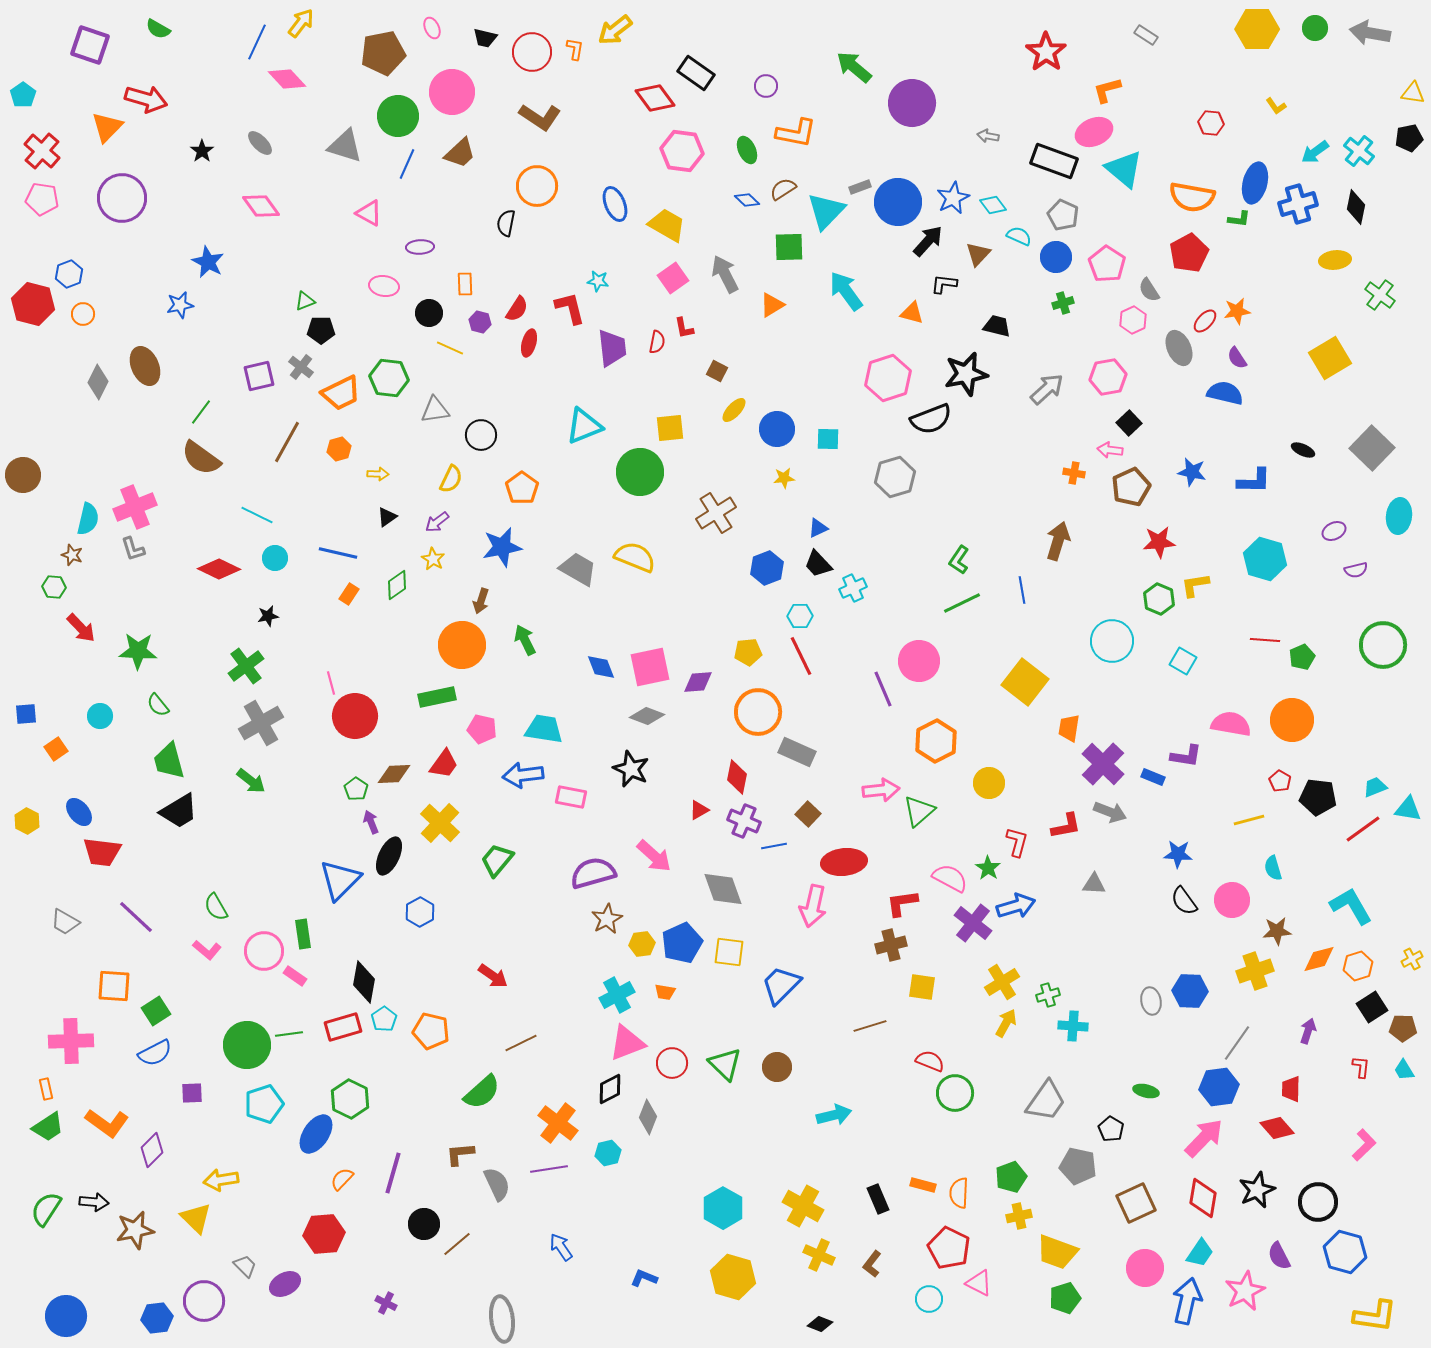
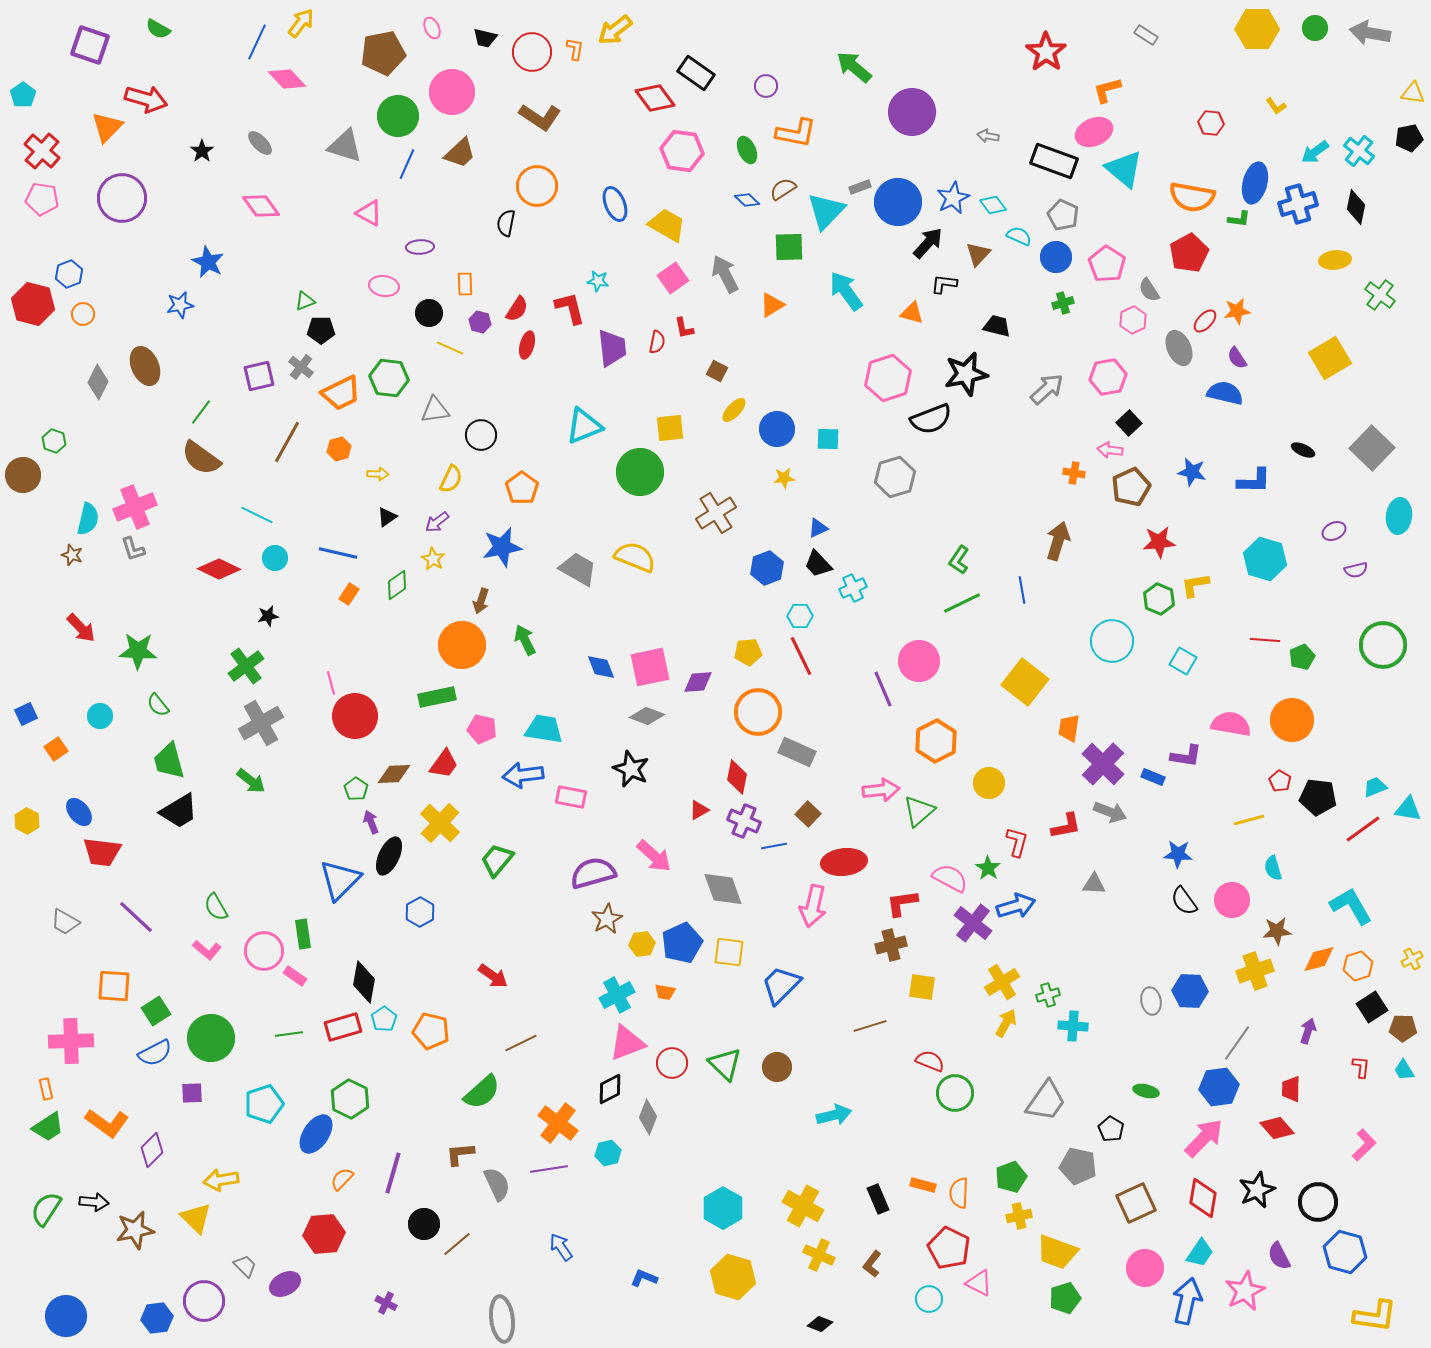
purple circle at (912, 103): moved 9 px down
black arrow at (928, 241): moved 2 px down
red ellipse at (529, 343): moved 2 px left, 2 px down
green hexagon at (54, 587): moved 146 px up; rotated 15 degrees clockwise
blue square at (26, 714): rotated 20 degrees counterclockwise
green circle at (247, 1045): moved 36 px left, 7 px up
